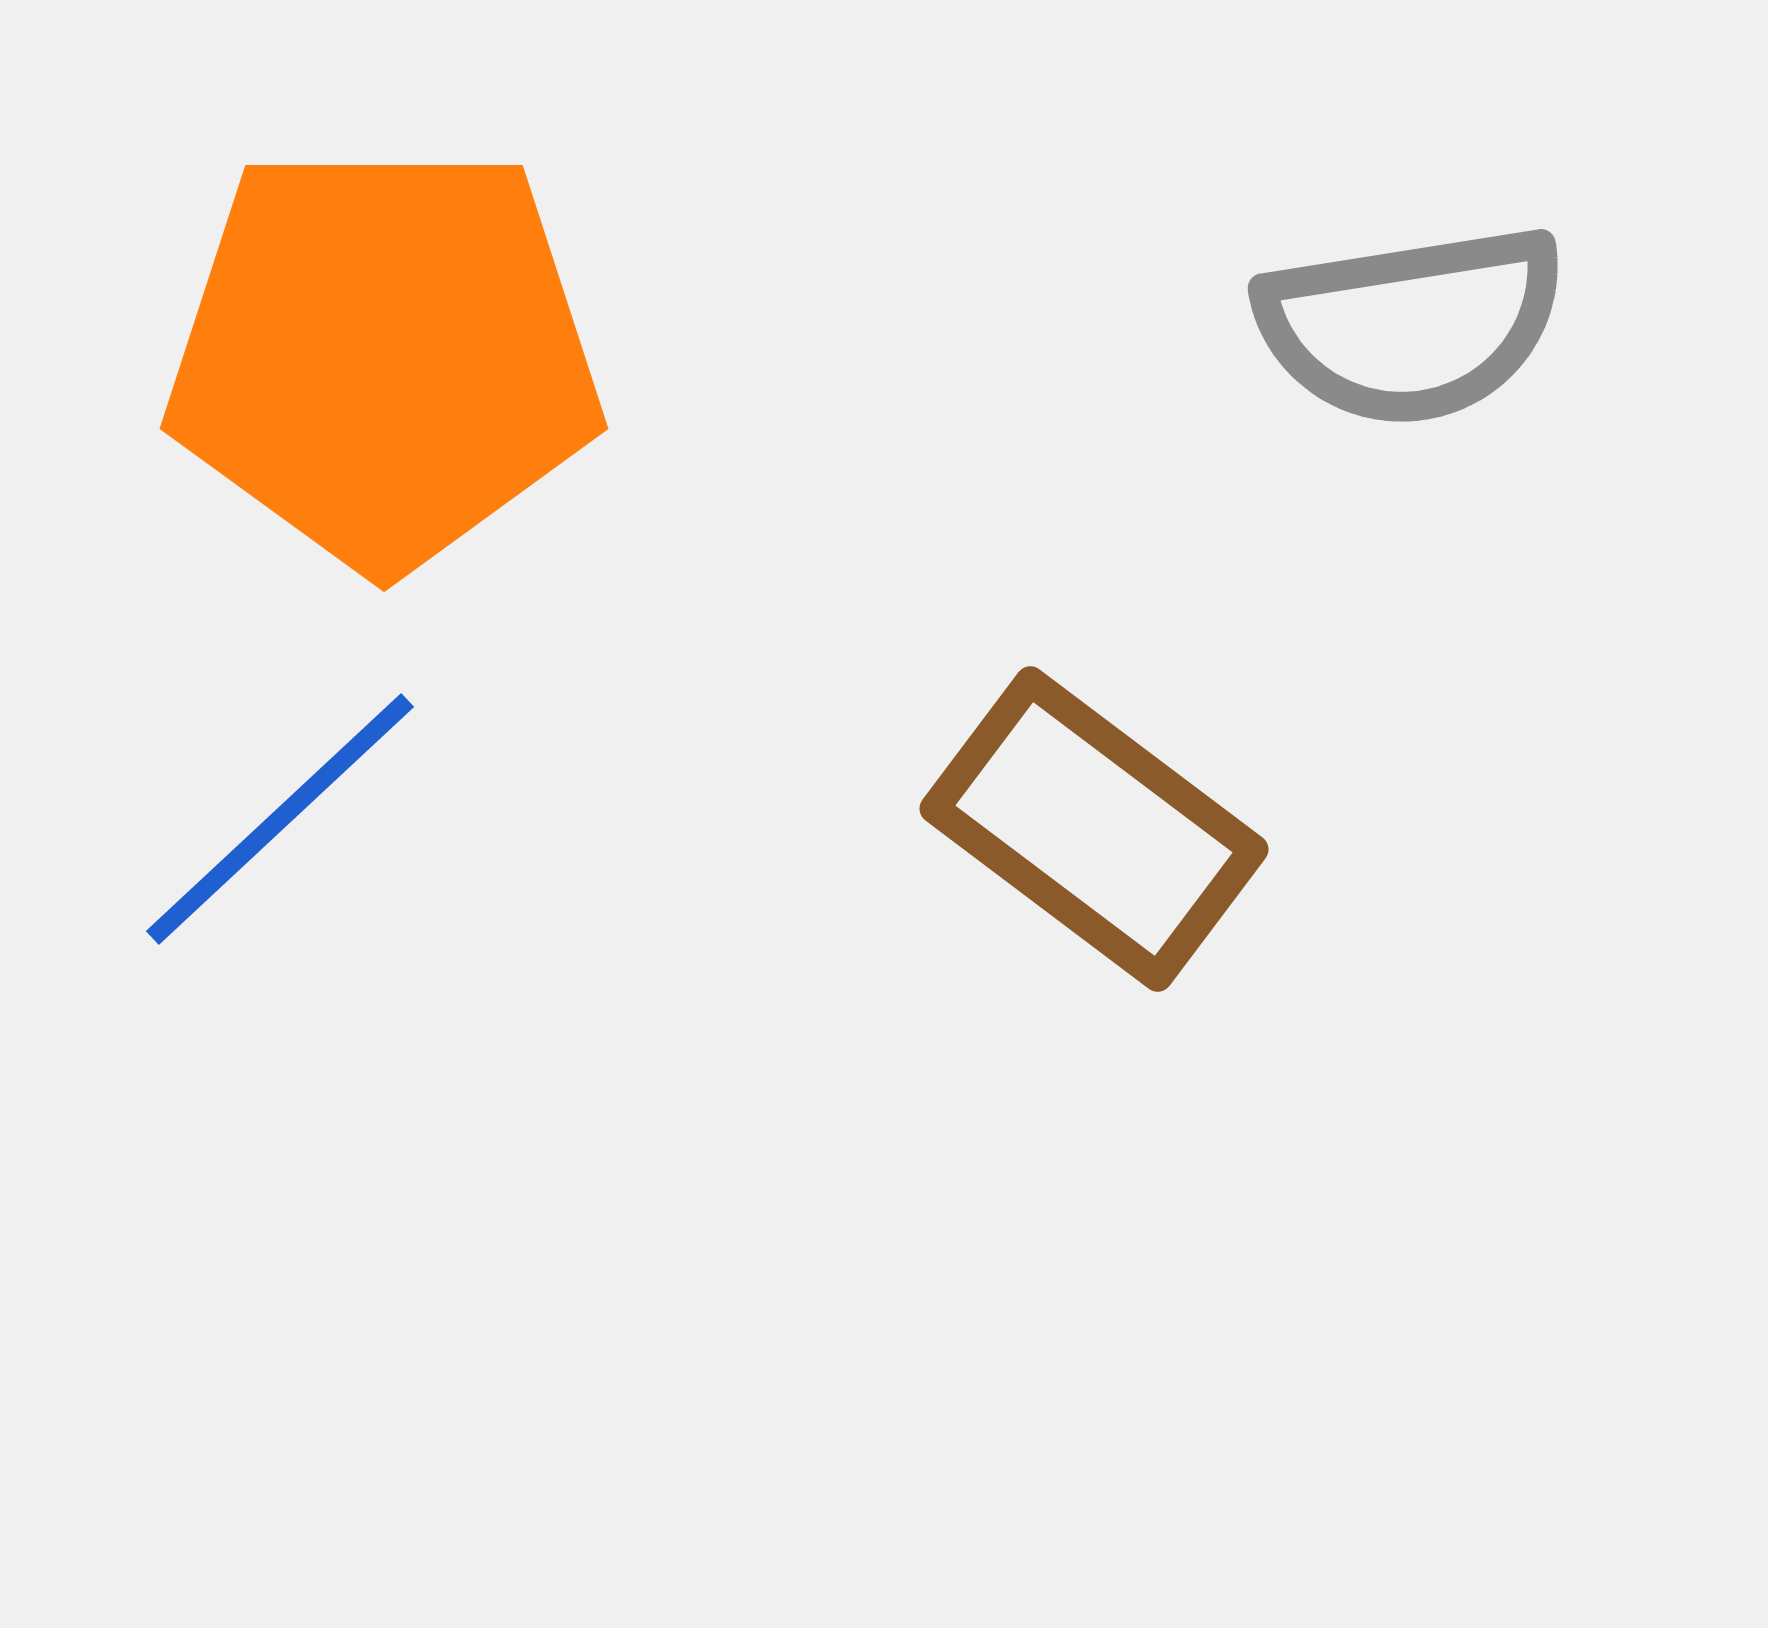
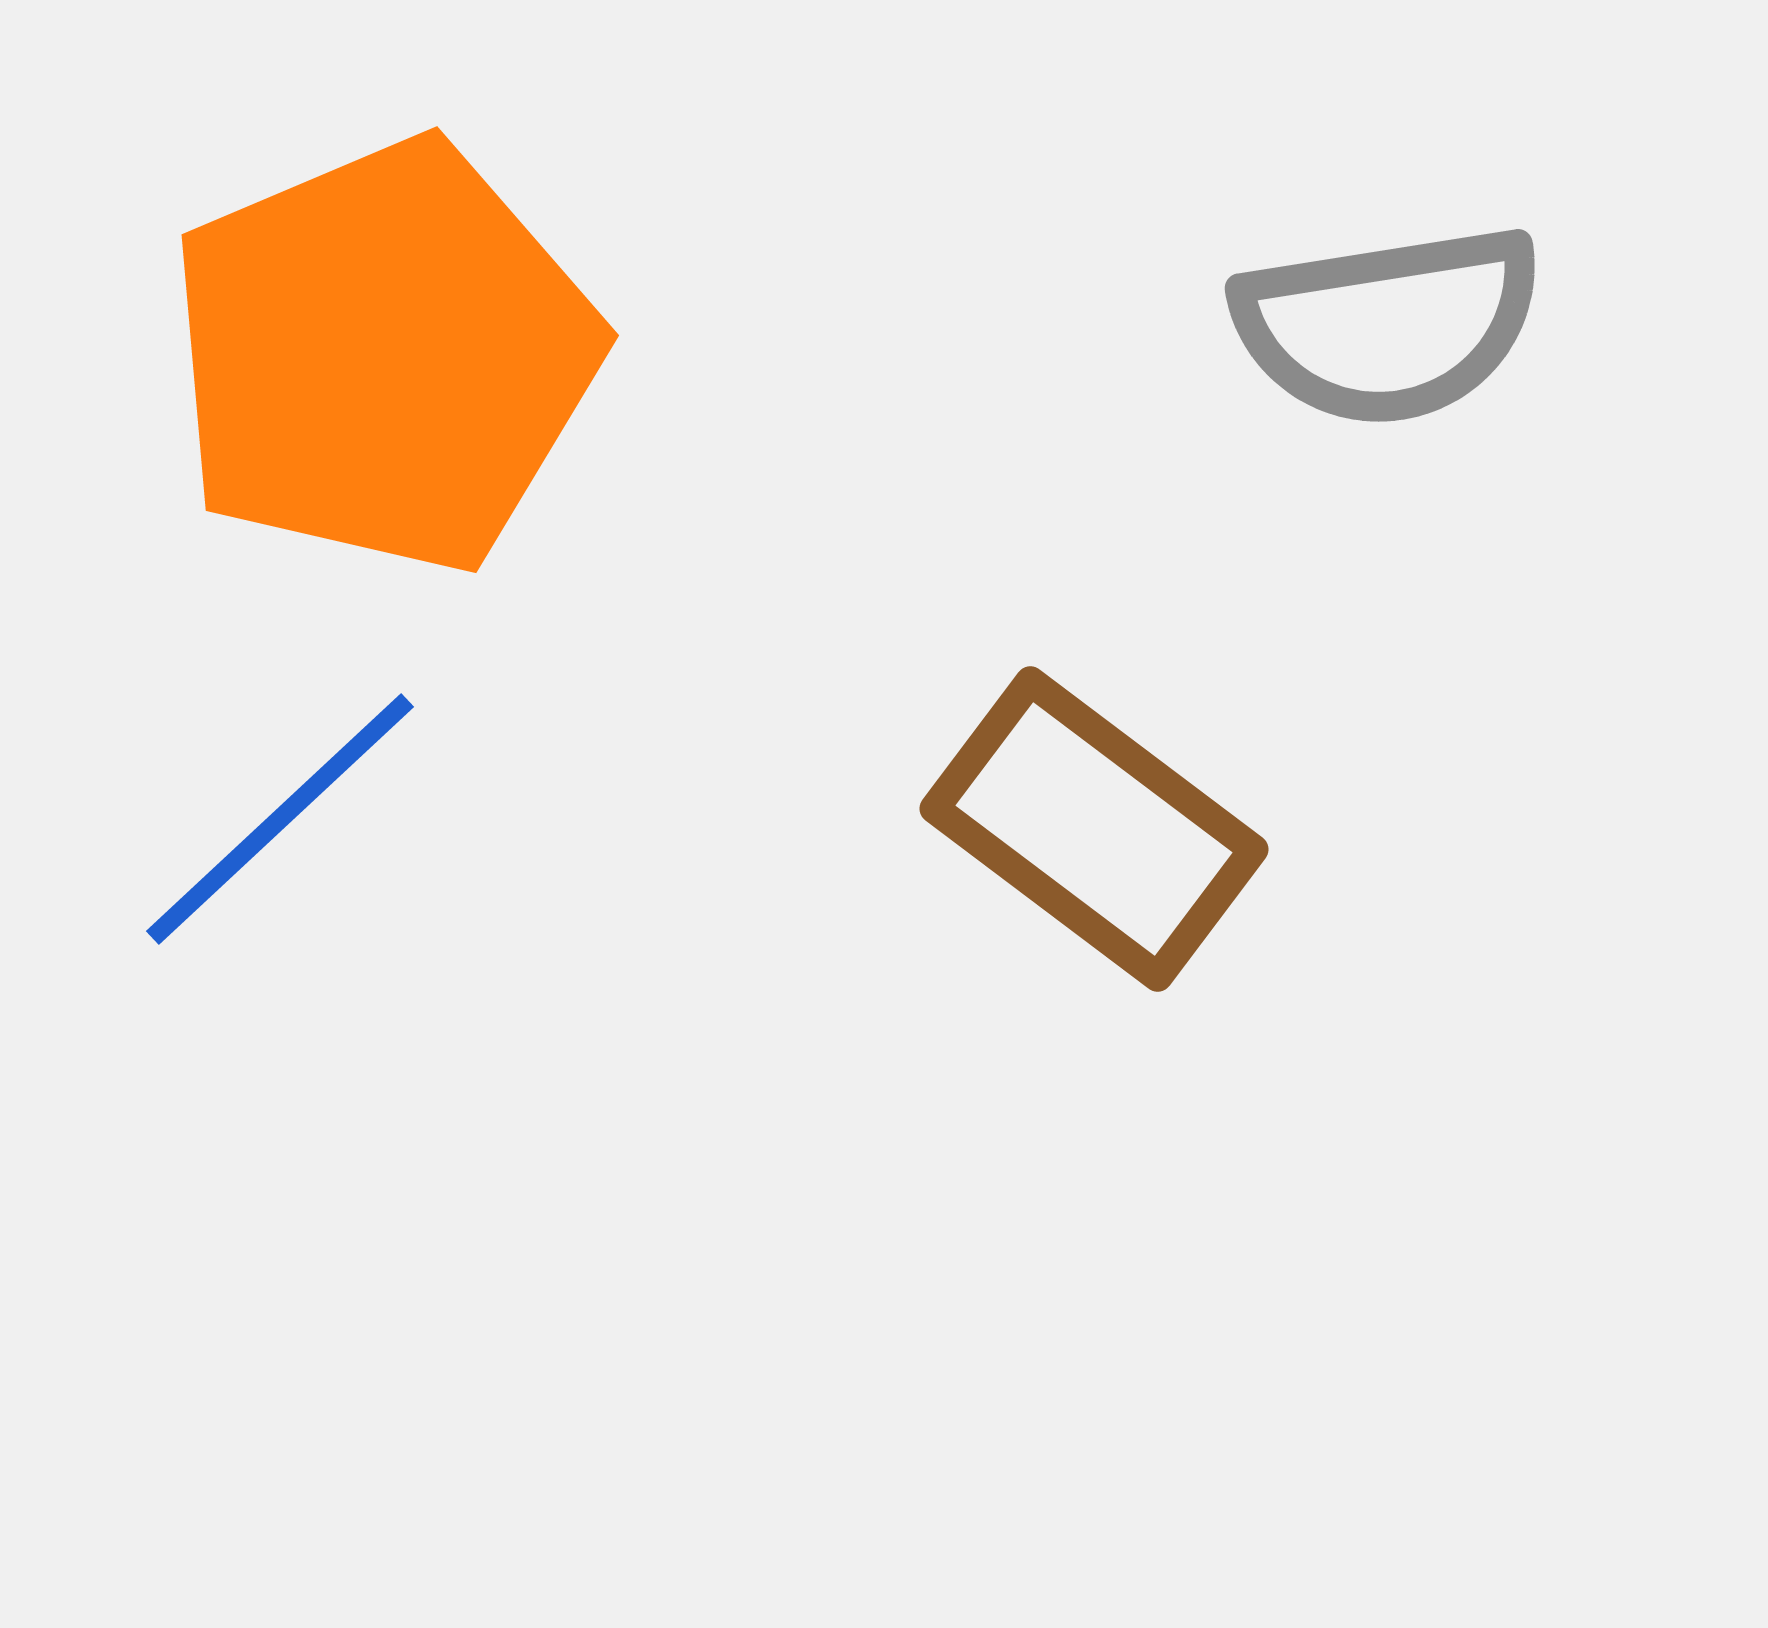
gray semicircle: moved 23 px left
orange pentagon: rotated 23 degrees counterclockwise
